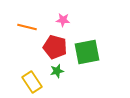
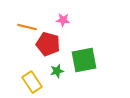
red pentagon: moved 7 px left, 3 px up
green square: moved 3 px left, 8 px down
